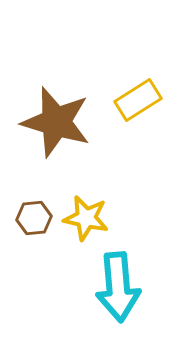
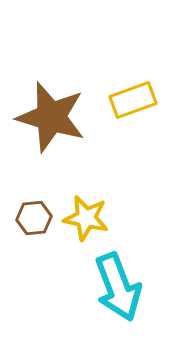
yellow rectangle: moved 5 px left; rotated 12 degrees clockwise
brown star: moved 5 px left, 5 px up
cyan arrow: rotated 16 degrees counterclockwise
